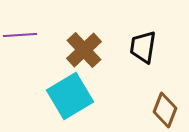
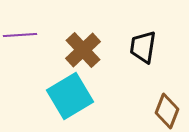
brown cross: moved 1 px left
brown diamond: moved 2 px right, 1 px down
